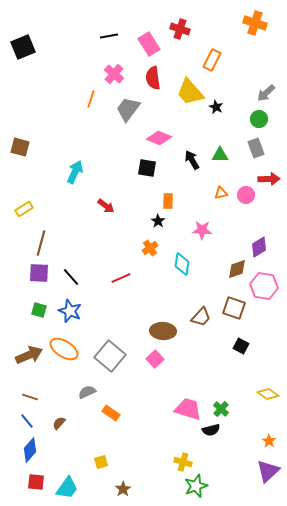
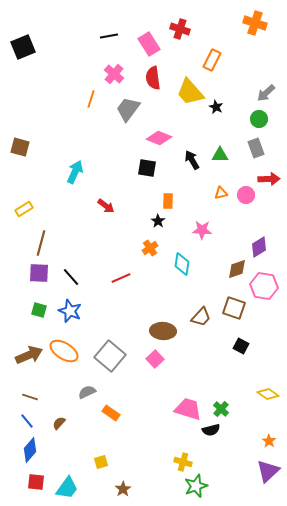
orange ellipse at (64, 349): moved 2 px down
